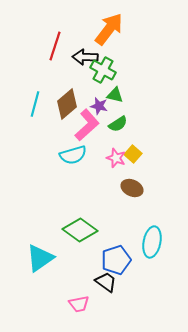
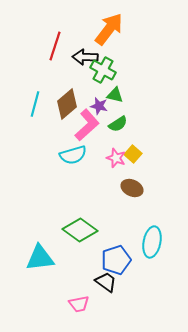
cyan triangle: rotated 28 degrees clockwise
